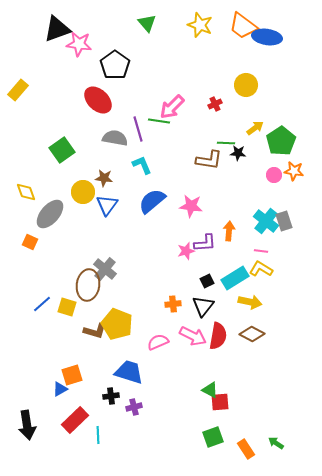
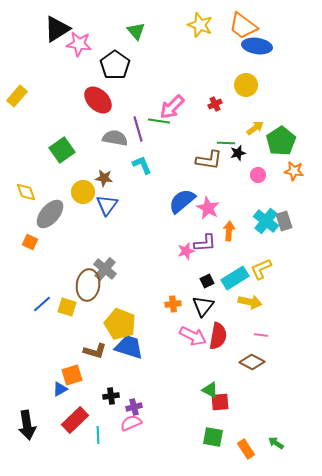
green triangle at (147, 23): moved 11 px left, 8 px down
black triangle at (57, 29): rotated 12 degrees counterclockwise
blue ellipse at (267, 37): moved 10 px left, 9 px down
yellow rectangle at (18, 90): moved 1 px left, 6 px down
black star at (238, 153): rotated 21 degrees counterclockwise
pink circle at (274, 175): moved 16 px left
blue semicircle at (152, 201): moved 30 px right
pink star at (191, 206): moved 17 px right, 2 px down; rotated 20 degrees clockwise
pink line at (261, 251): moved 84 px down
yellow L-shape at (261, 269): rotated 55 degrees counterclockwise
yellow pentagon at (117, 324): moved 3 px right
brown L-shape at (95, 331): moved 20 px down
brown diamond at (252, 334): moved 28 px down
pink semicircle at (158, 342): moved 27 px left, 81 px down
blue trapezoid at (129, 372): moved 25 px up
green square at (213, 437): rotated 30 degrees clockwise
